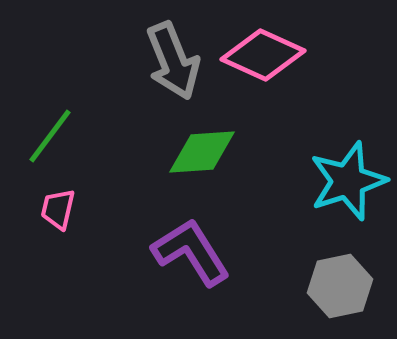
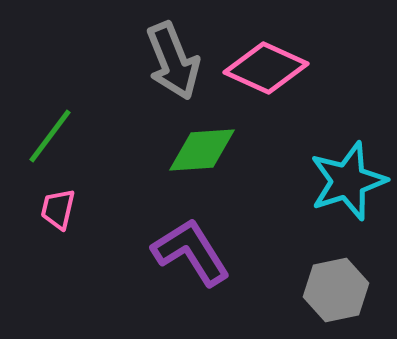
pink diamond: moved 3 px right, 13 px down
green diamond: moved 2 px up
gray hexagon: moved 4 px left, 4 px down
